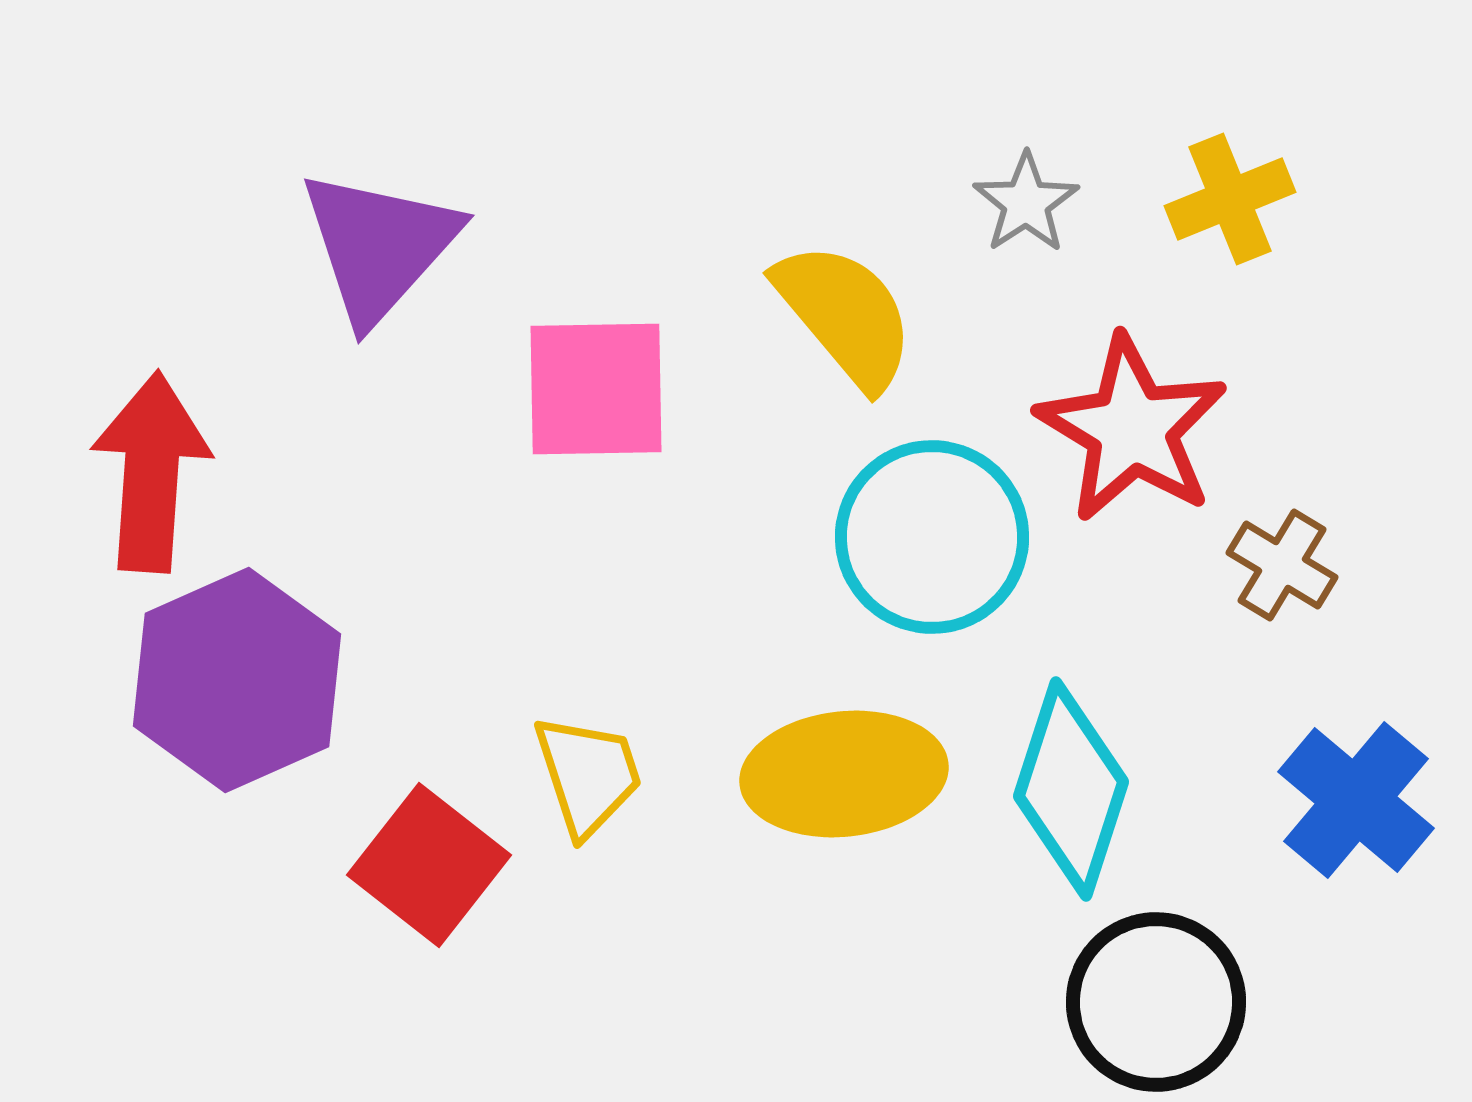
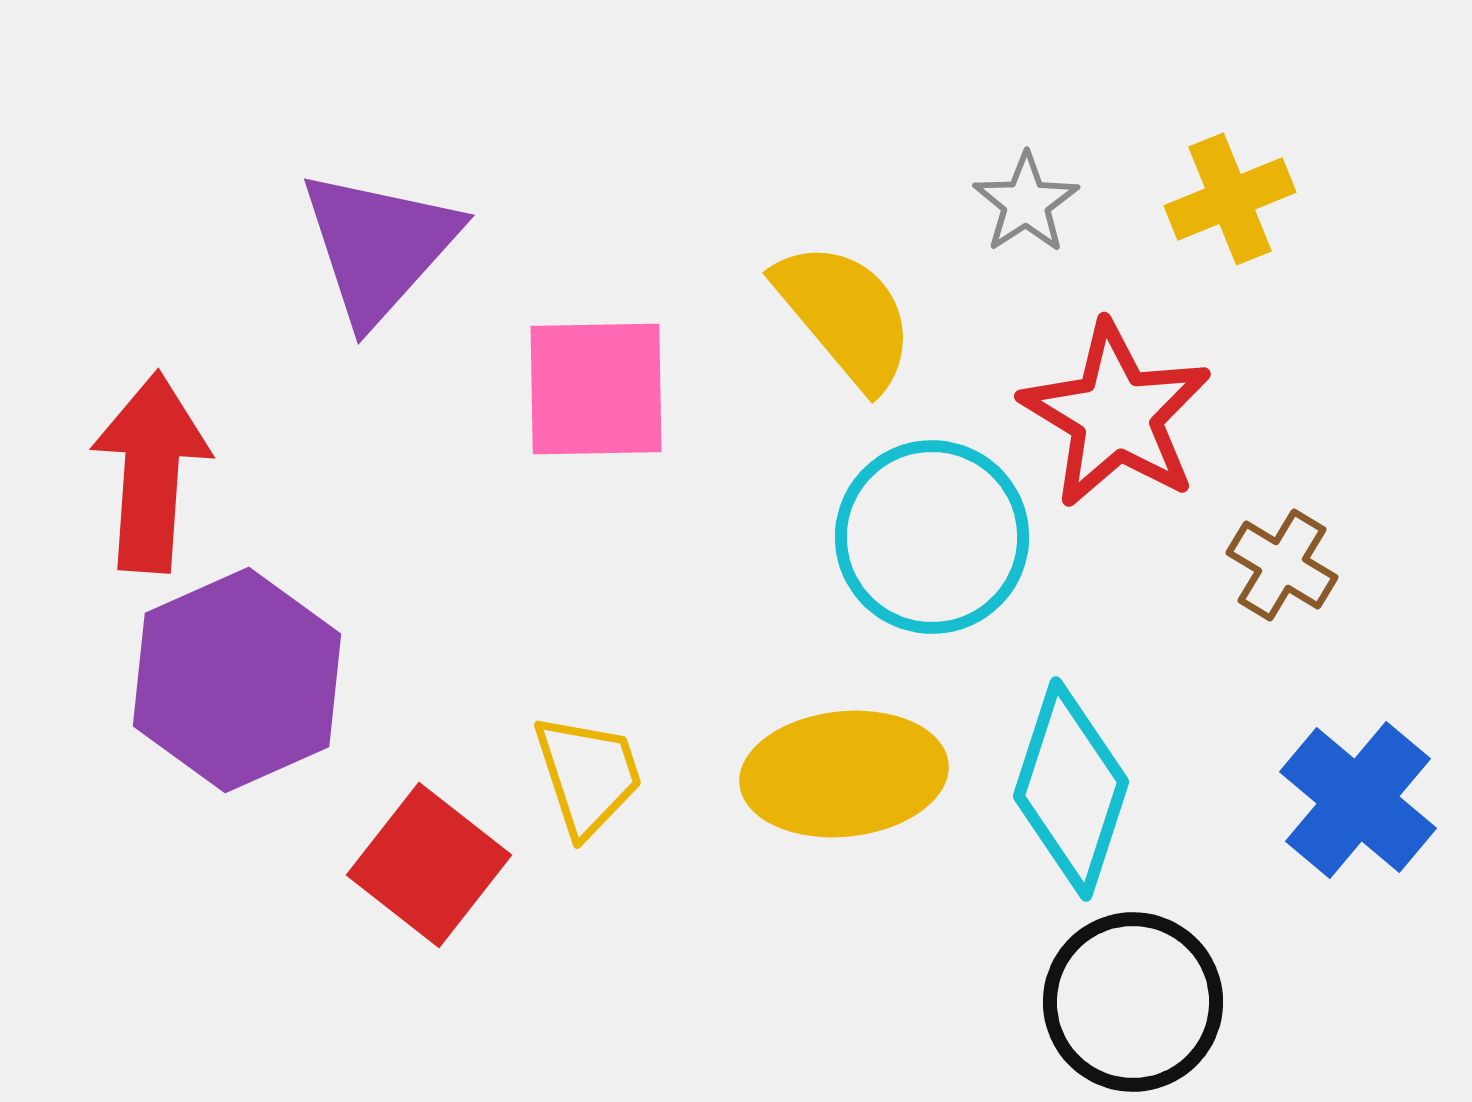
red star: moved 16 px left, 14 px up
blue cross: moved 2 px right
black circle: moved 23 px left
